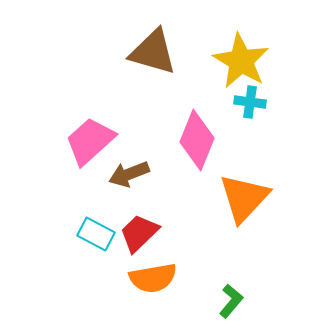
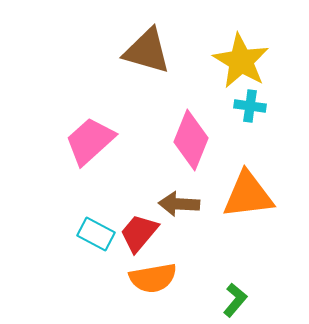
brown triangle: moved 6 px left, 1 px up
cyan cross: moved 4 px down
pink diamond: moved 6 px left
brown arrow: moved 50 px right, 30 px down; rotated 24 degrees clockwise
orange triangle: moved 4 px right, 3 px up; rotated 40 degrees clockwise
red trapezoid: rotated 6 degrees counterclockwise
green L-shape: moved 4 px right, 1 px up
